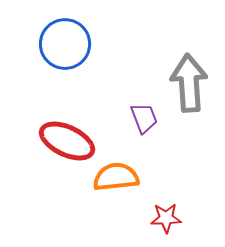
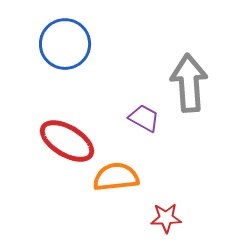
purple trapezoid: rotated 40 degrees counterclockwise
red ellipse: rotated 6 degrees clockwise
